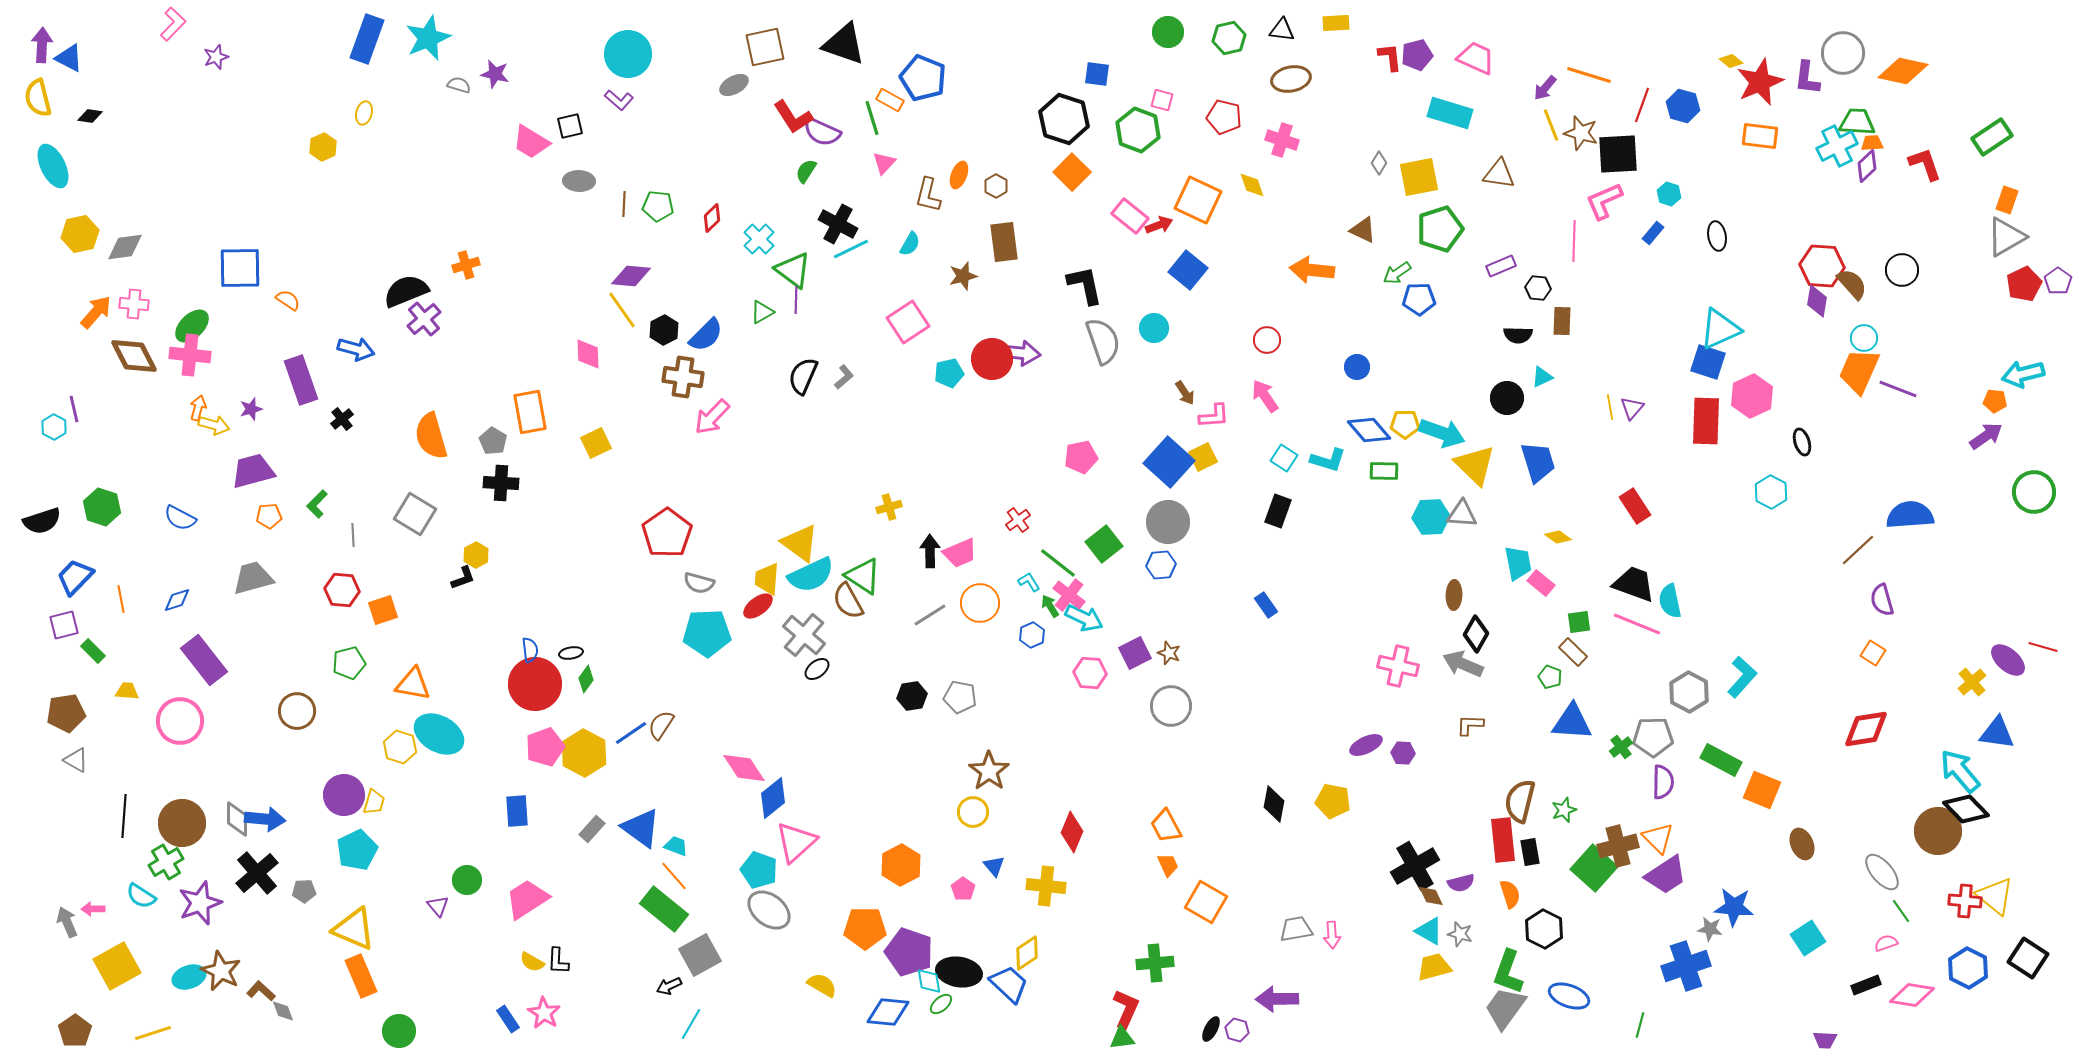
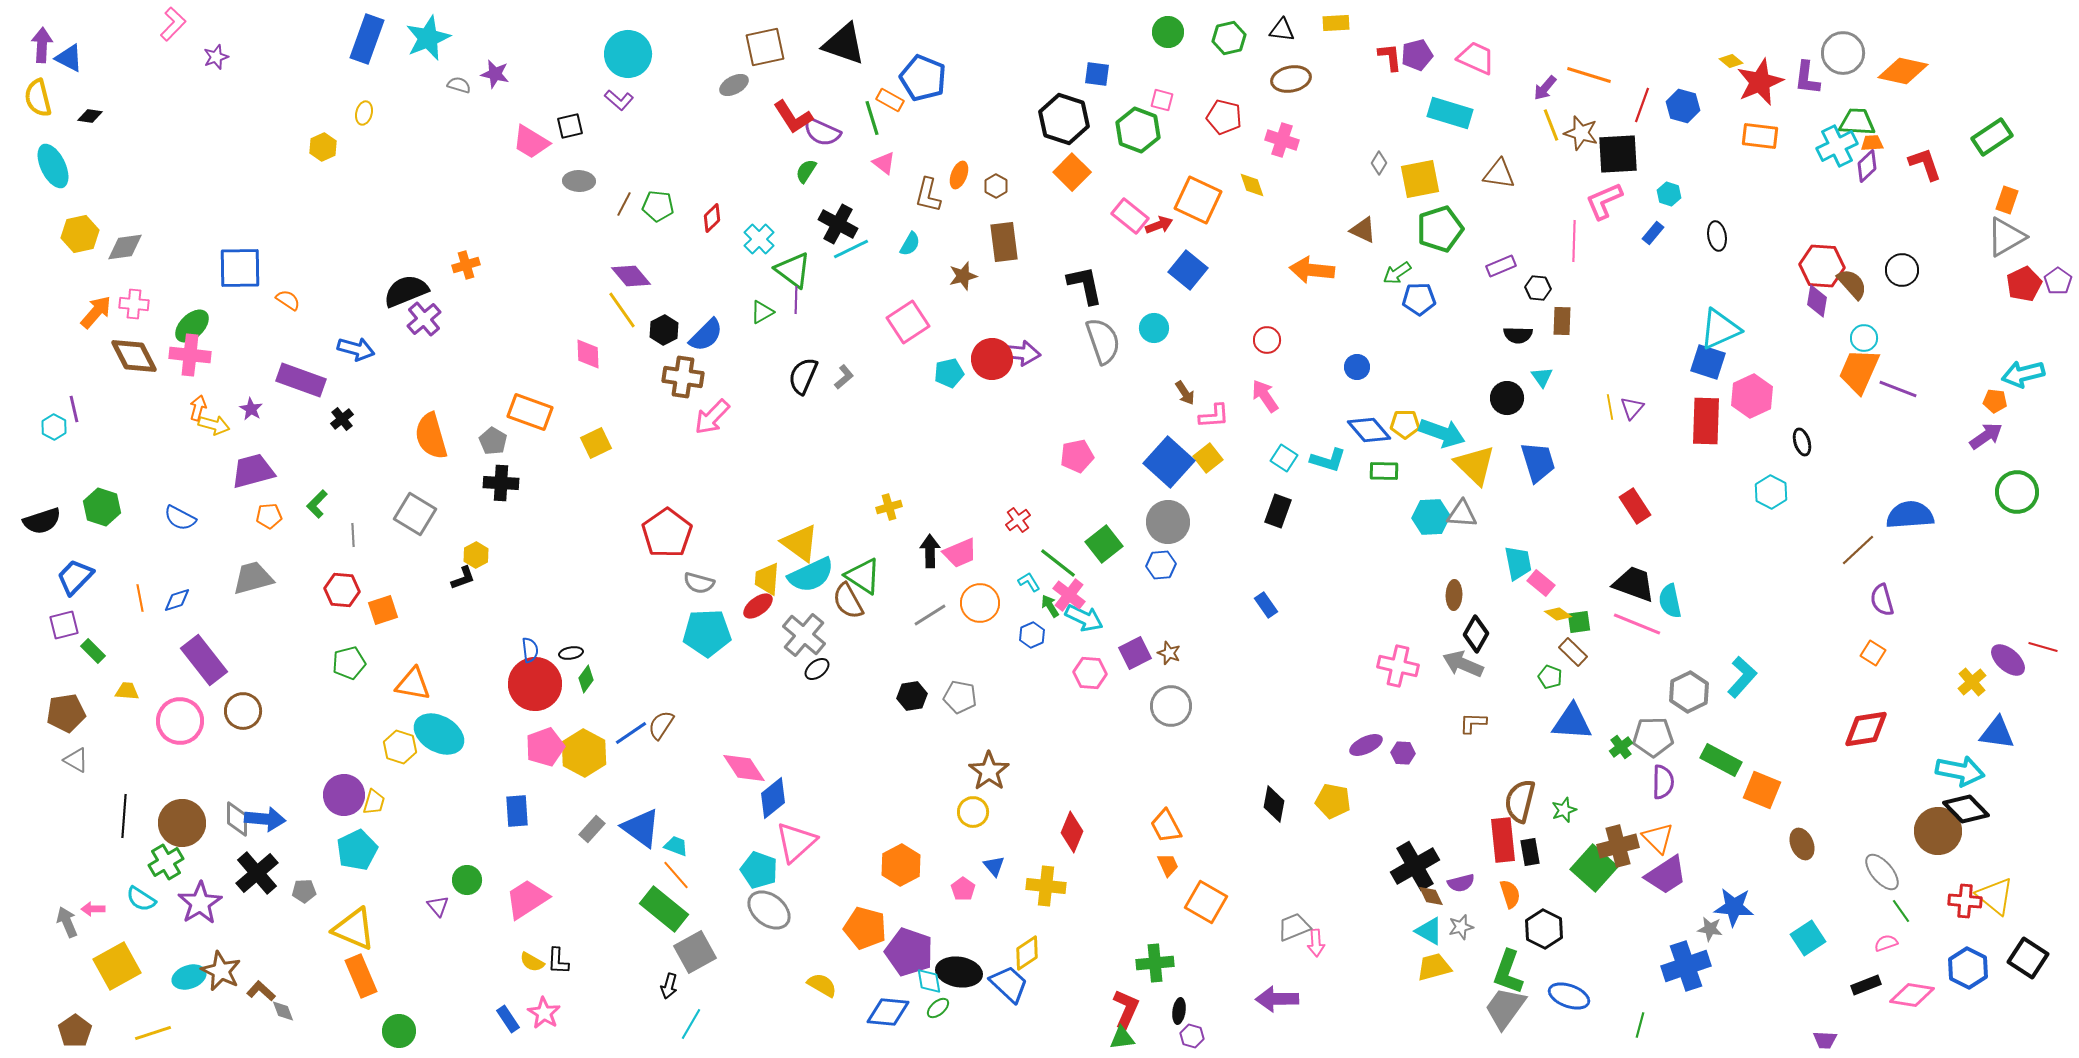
pink triangle at (884, 163): rotated 35 degrees counterclockwise
yellow square at (1419, 177): moved 1 px right, 2 px down
brown line at (624, 204): rotated 25 degrees clockwise
purple diamond at (631, 276): rotated 45 degrees clockwise
cyan triangle at (1542, 377): rotated 40 degrees counterclockwise
purple rectangle at (301, 380): rotated 51 degrees counterclockwise
purple star at (251, 409): rotated 25 degrees counterclockwise
orange rectangle at (530, 412): rotated 60 degrees counterclockwise
pink pentagon at (1081, 457): moved 4 px left, 1 px up
yellow square at (1203, 457): moved 5 px right, 1 px down; rotated 12 degrees counterclockwise
green circle at (2034, 492): moved 17 px left
yellow diamond at (1558, 537): moved 77 px down
orange line at (121, 599): moved 19 px right, 1 px up
gray hexagon at (1689, 692): rotated 6 degrees clockwise
brown circle at (297, 711): moved 54 px left
brown L-shape at (1470, 725): moved 3 px right, 2 px up
cyan arrow at (1960, 771): rotated 141 degrees clockwise
orange line at (674, 876): moved 2 px right, 1 px up
cyan semicircle at (141, 896): moved 3 px down
purple star at (200, 903): rotated 12 degrees counterclockwise
orange pentagon at (865, 928): rotated 15 degrees clockwise
gray trapezoid at (1296, 929): moved 2 px left, 2 px up; rotated 12 degrees counterclockwise
gray star at (1460, 934): moved 1 px right, 7 px up; rotated 30 degrees counterclockwise
pink arrow at (1332, 935): moved 16 px left, 8 px down
gray square at (700, 955): moved 5 px left, 3 px up
black arrow at (669, 986): rotated 50 degrees counterclockwise
green ellipse at (941, 1004): moved 3 px left, 4 px down
black ellipse at (1211, 1029): moved 32 px left, 18 px up; rotated 20 degrees counterclockwise
purple hexagon at (1237, 1030): moved 45 px left, 6 px down
